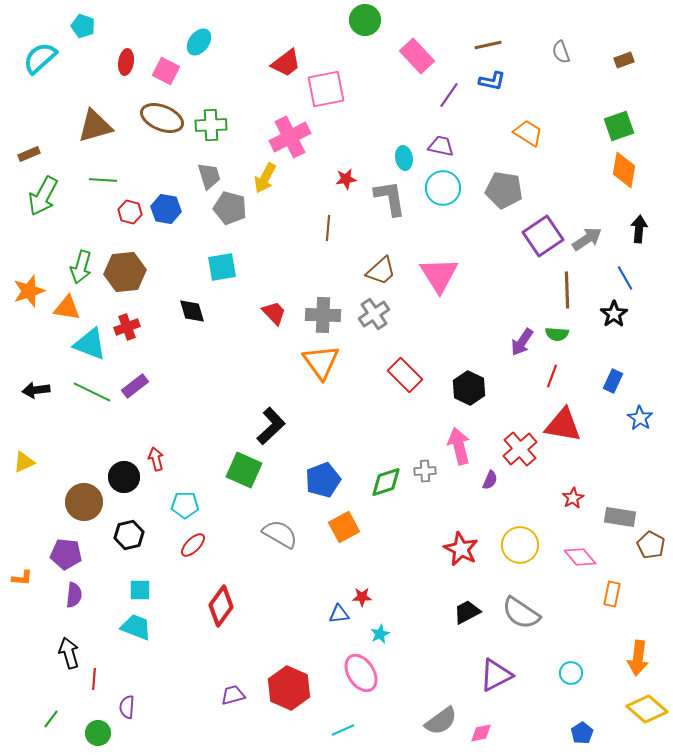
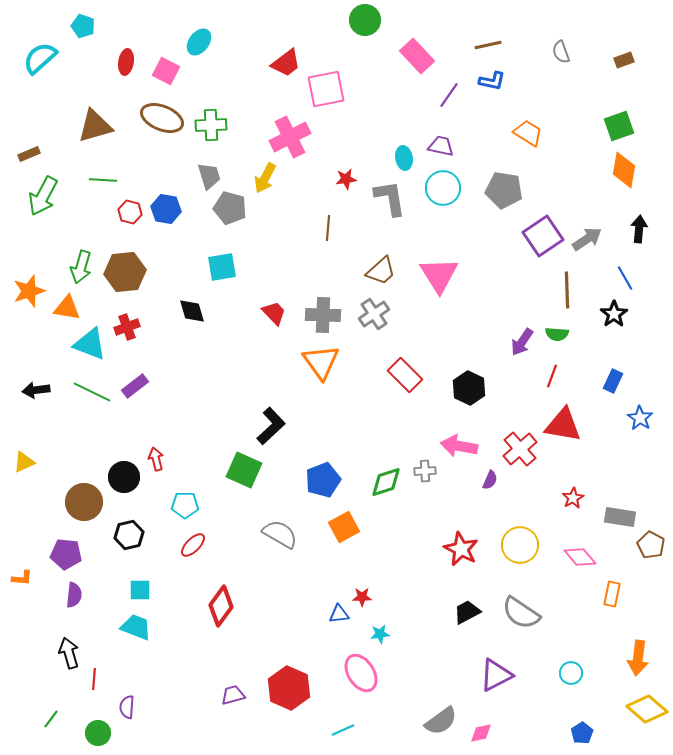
pink arrow at (459, 446): rotated 66 degrees counterclockwise
cyan star at (380, 634): rotated 18 degrees clockwise
